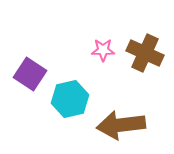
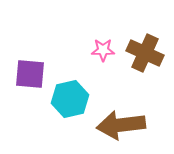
purple square: rotated 28 degrees counterclockwise
